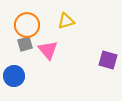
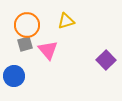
purple square: moved 2 px left; rotated 30 degrees clockwise
